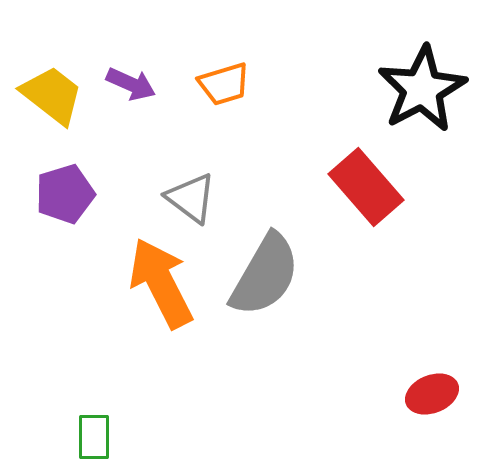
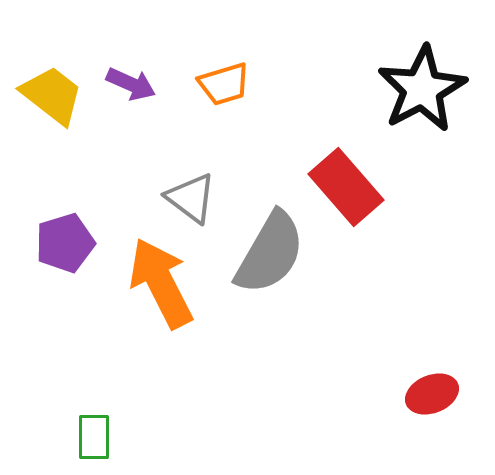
red rectangle: moved 20 px left
purple pentagon: moved 49 px down
gray semicircle: moved 5 px right, 22 px up
